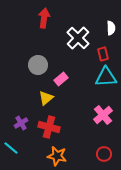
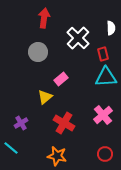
gray circle: moved 13 px up
yellow triangle: moved 1 px left, 1 px up
red cross: moved 15 px right, 4 px up; rotated 15 degrees clockwise
red circle: moved 1 px right
